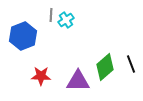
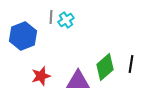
gray line: moved 2 px down
black line: rotated 30 degrees clockwise
red star: rotated 18 degrees counterclockwise
